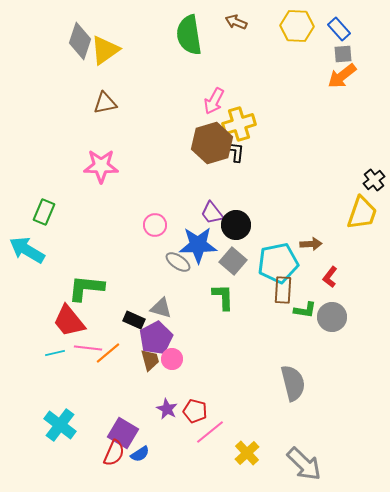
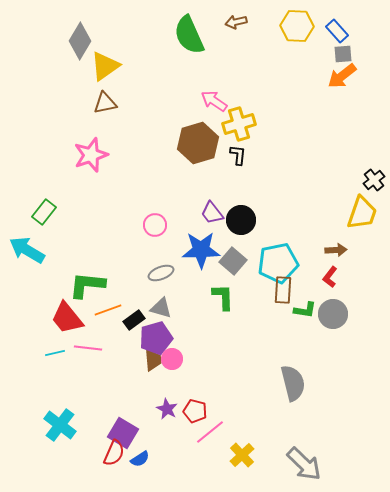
brown arrow at (236, 22): rotated 35 degrees counterclockwise
blue rectangle at (339, 29): moved 2 px left, 2 px down
green semicircle at (189, 35): rotated 15 degrees counterclockwise
gray diamond at (80, 41): rotated 12 degrees clockwise
yellow triangle at (105, 50): moved 16 px down
pink arrow at (214, 101): rotated 96 degrees clockwise
brown hexagon at (212, 143): moved 14 px left
black L-shape at (236, 152): moved 2 px right, 3 px down
pink star at (101, 166): moved 10 px left, 11 px up; rotated 20 degrees counterclockwise
green rectangle at (44, 212): rotated 15 degrees clockwise
black circle at (236, 225): moved 5 px right, 5 px up
brown arrow at (311, 244): moved 25 px right, 6 px down
blue star at (198, 245): moved 3 px right, 5 px down
gray ellipse at (178, 262): moved 17 px left, 11 px down; rotated 55 degrees counterclockwise
green L-shape at (86, 288): moved 1 px right, 3 px up
gray circle at (332, 317): moved 1 px right, 3 px up
black rectangle at (134, 320): rotated 60 degrees counterclockwise
red trapezoid at (69, 321): moved 2 px left, 3 px up
purple pentagon at (156, 338): rotated 12 degrees clockwise
orange line at (108, 353): moved 43 px up; rotated 20 degrees clockwise
brown trapezoid at (150, 360): moved 3 px right; rotated 10 degrees clockwise
yellow cross at (247, 453): moved 5 px left, 2 px down
blue semicircle at (140, 454): moved 5 px down
